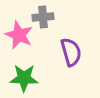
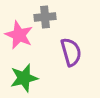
gray cross: moved 2 px right
green star: rotated 16 degrees counterclockwise
